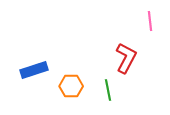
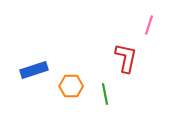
pink line: moved 1 px left, 4 px down; rotated 24 degrees clockwise
red L-shape: rotated 16 degrees counterclockwise
green line: moved 3 px left, 4 px down
